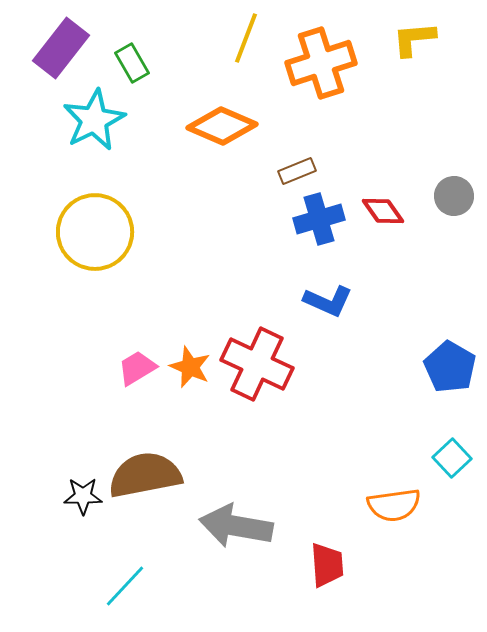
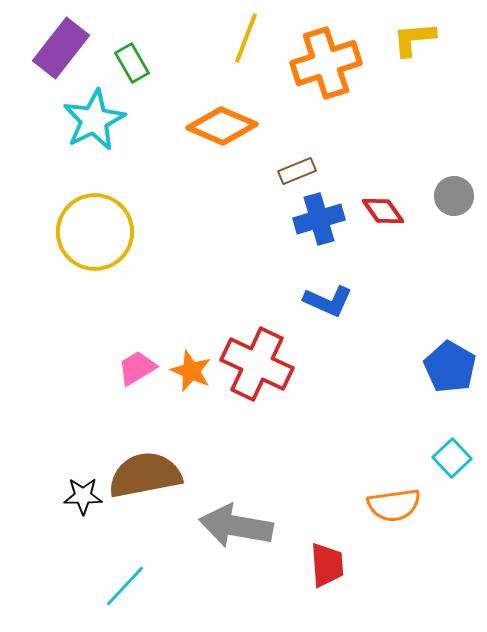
orange cross: moved 5 px right
orange star: moved 1 px right, 4 px down
